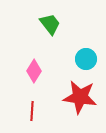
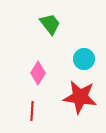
cyan circle: moved 2 px left
pink diamond: moved 4 px right, 2 px down
